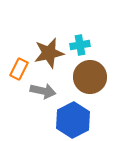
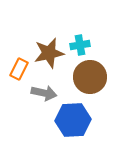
gray arrow: moved 1 px right, 2 px down
blue hexagon: rotated 24 degrees clockwise
